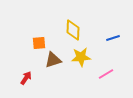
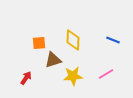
yellow diamond: moved 10 px down
blue line: moved 2 px down; rotated 40 degrees clockwise
yellow star: moved 8 px left, 19 px down
